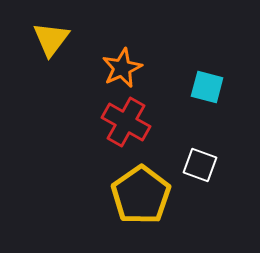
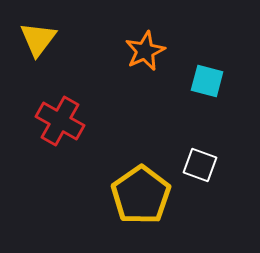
yellow triangle: moved 13 px left
orange star: moved 23 px right, 17 px up
cyan square: moved 6 px up
red cross: moved 66 px left, 1 px up
